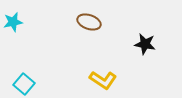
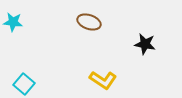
cyan star: rotated 18 degrees clockwise
